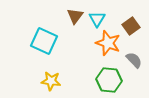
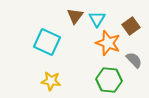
cyan square: moved 3 px right, 1 px down
